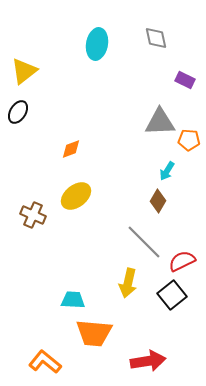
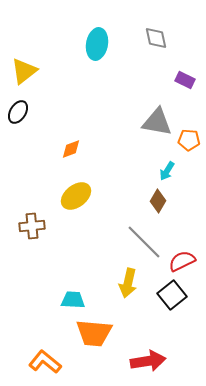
gray triangle: moved 3 px left; rotated 12 degrees clockwise
brown cross: moved 1 px left, 11 px down; rotated 30 degrees counterclockwise
